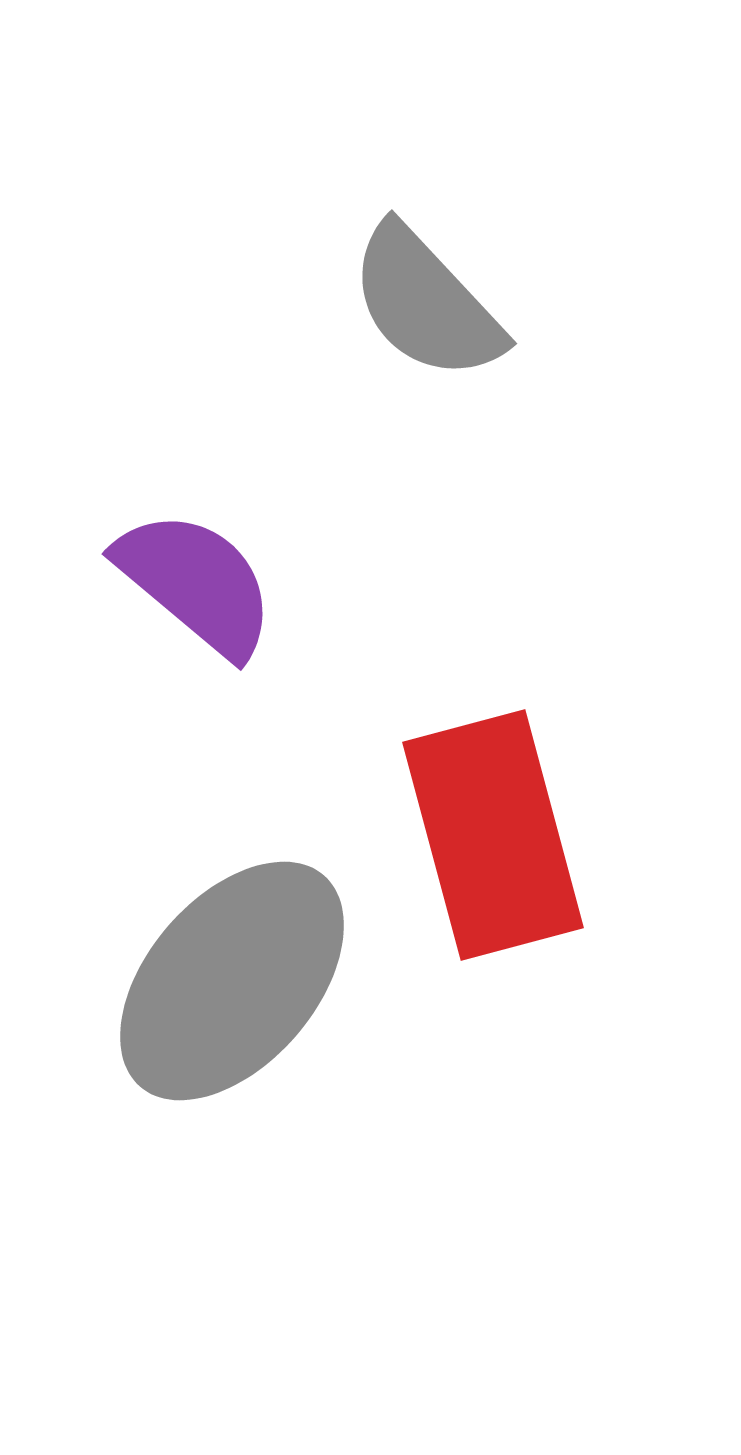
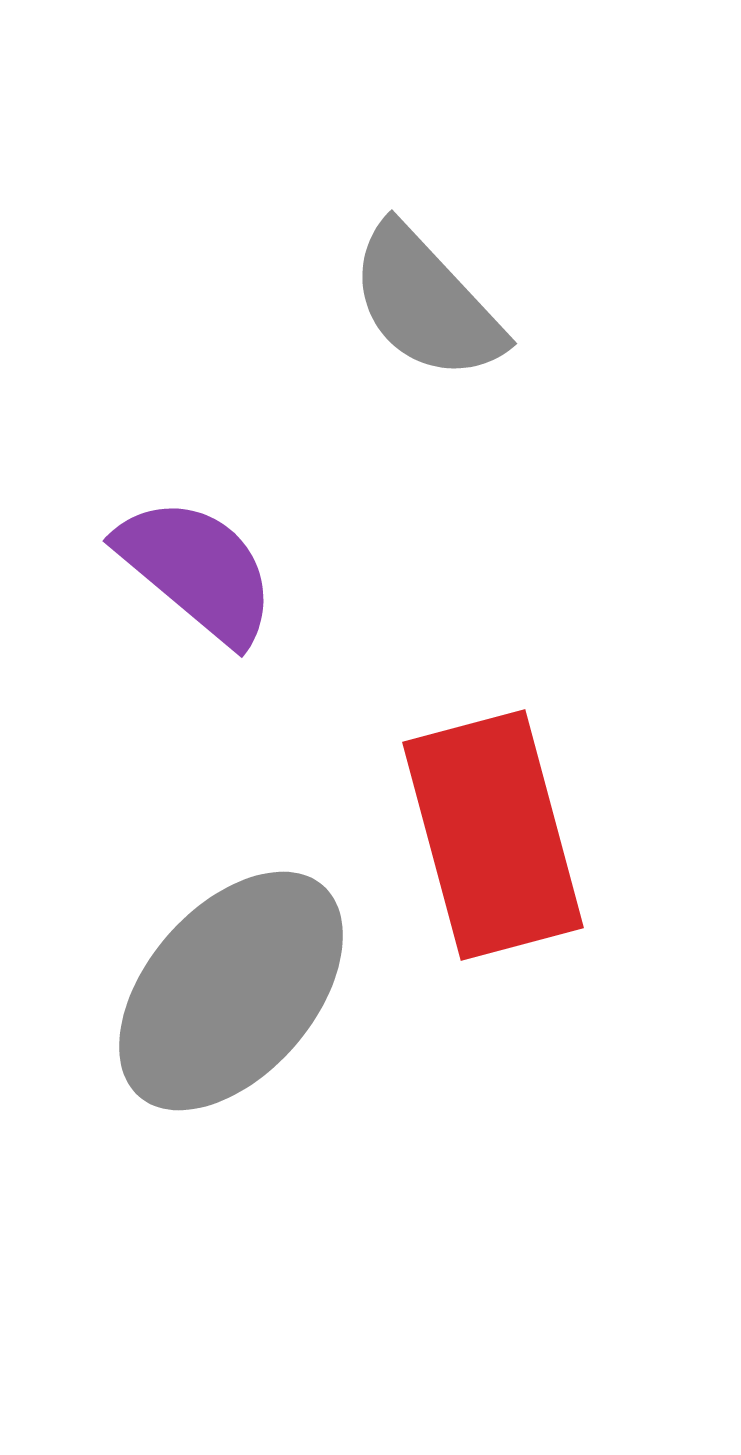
purple semicircle: moved 1 px right, 13 px up
gray ellipse: moved 1 px left, 10 px down
